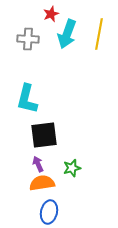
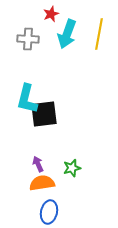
black square: moved 21 px up
